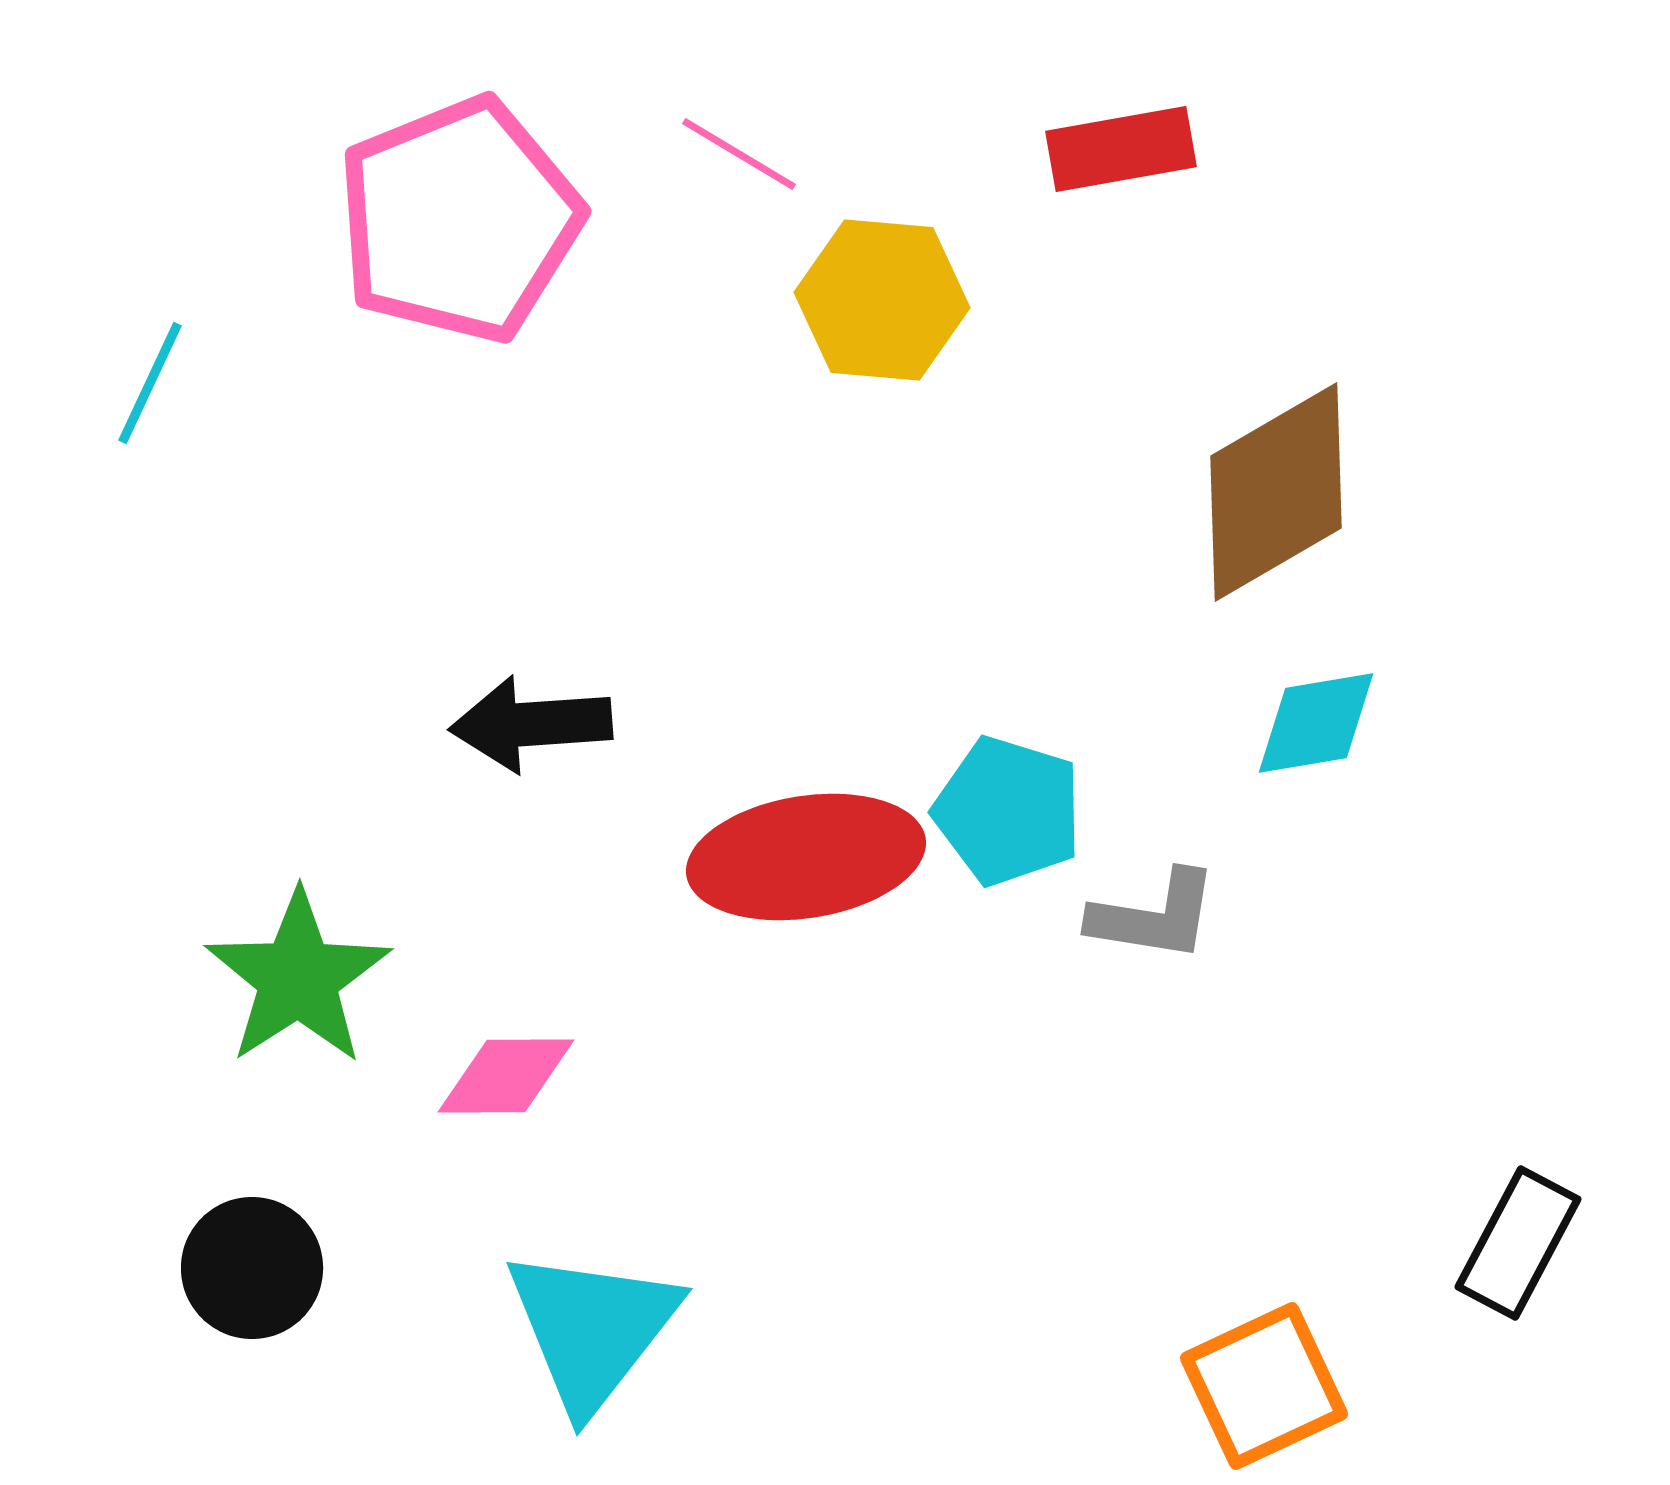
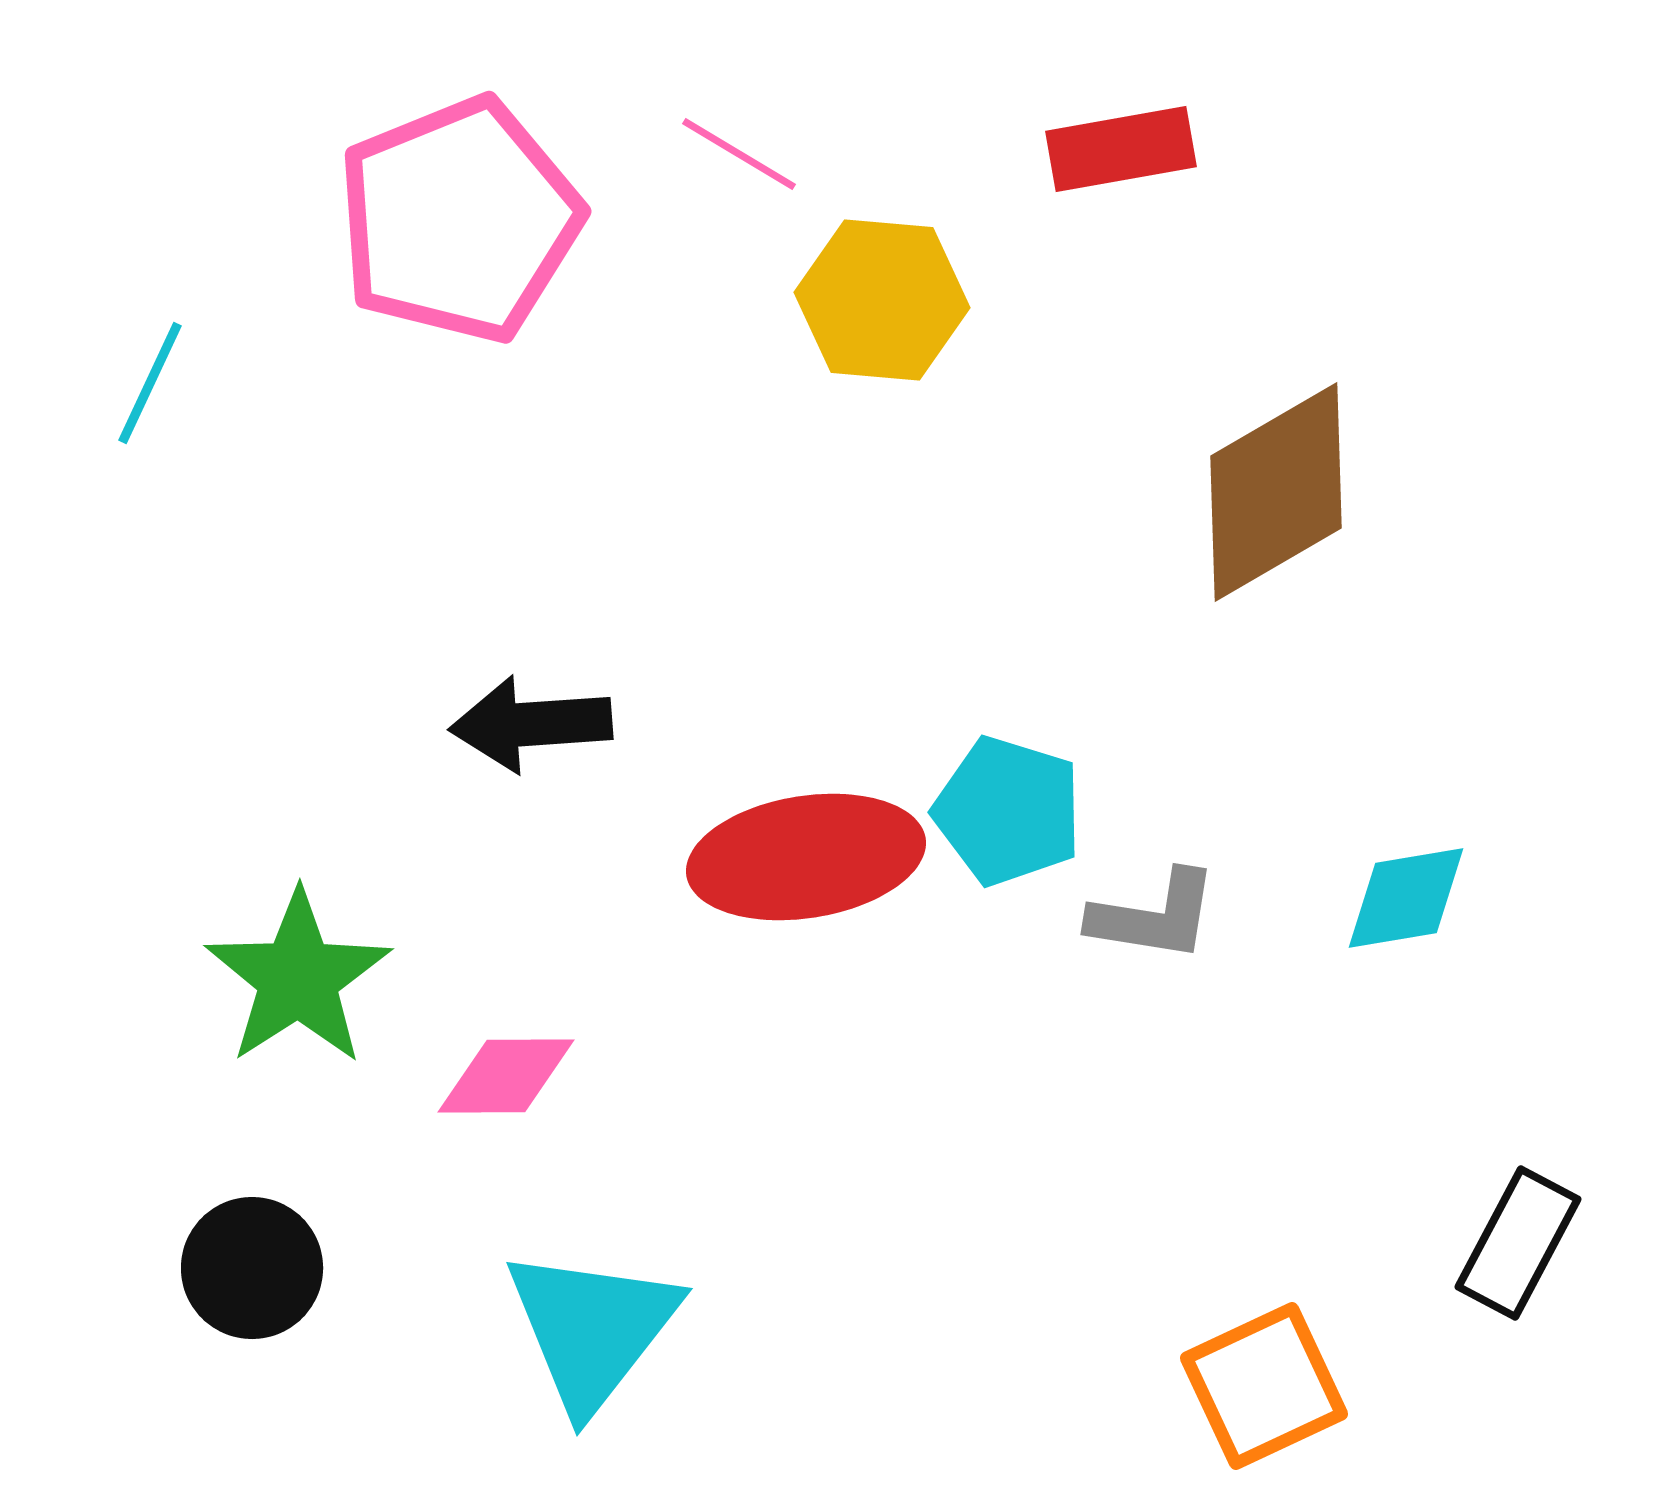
cyan diamond: moved 90 px right, 175 px down
